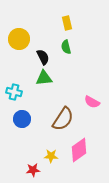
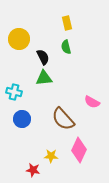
brown semicircle: rotated 105 degrees clockwise
pink diamond: rotated 30 degrees counterclockwise
red star: rotated 16 degrees clockwise
